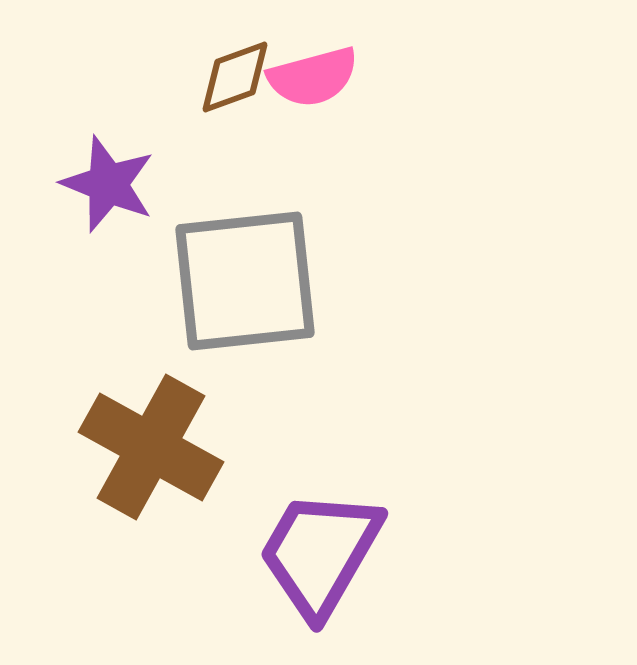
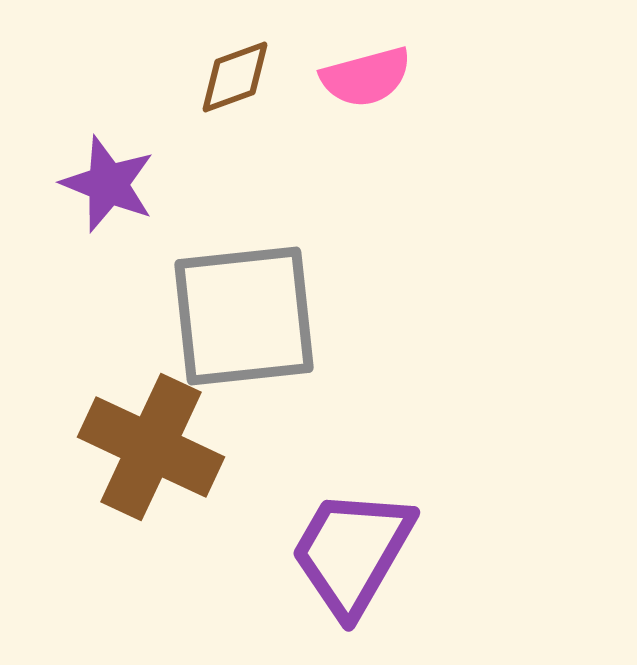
pink semicircle: moved 53 px right
gray square: moved 1 px left, 35 px down
brown cross: rotated 4 degrees counterclockwise
purple trapezoid: moved 32 px right, 1 px up
